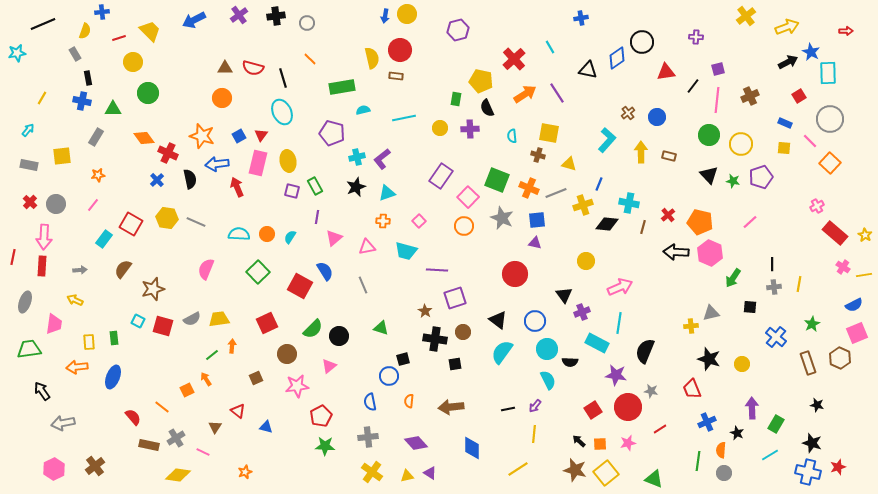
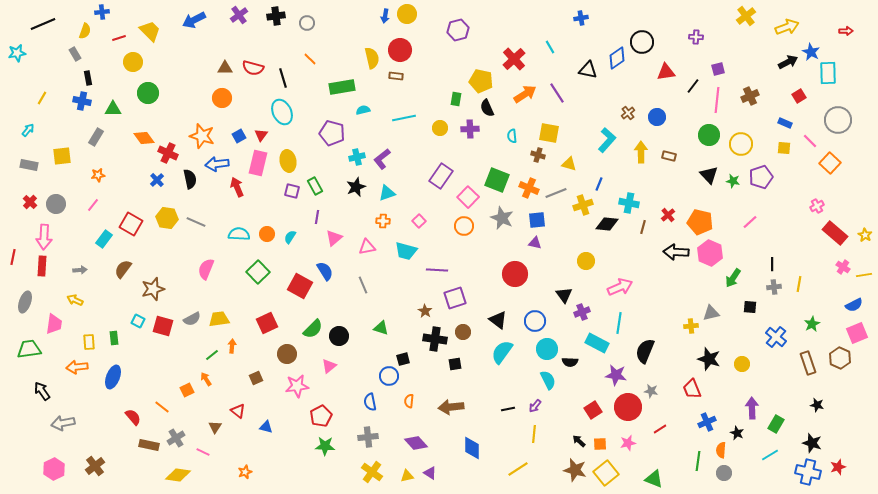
gray circle at (830, 119): moved 8 px right, 1 px down
